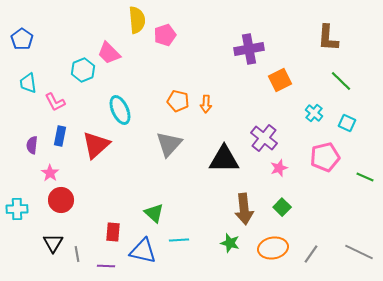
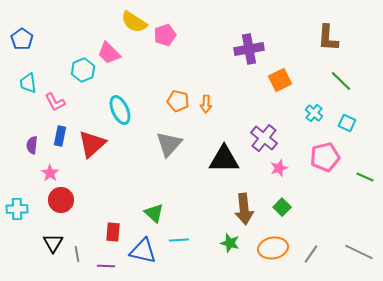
yellow semicircle at (137, 20): moved 3 px left, 2 px down; rotated 128 degrees clockwise
red triangle at (96, 145): moved 4 px left, 1 px up
